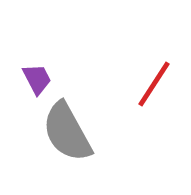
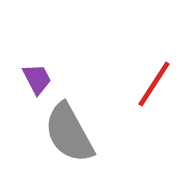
gray semicircle: moved 2 px right, 1 px down
